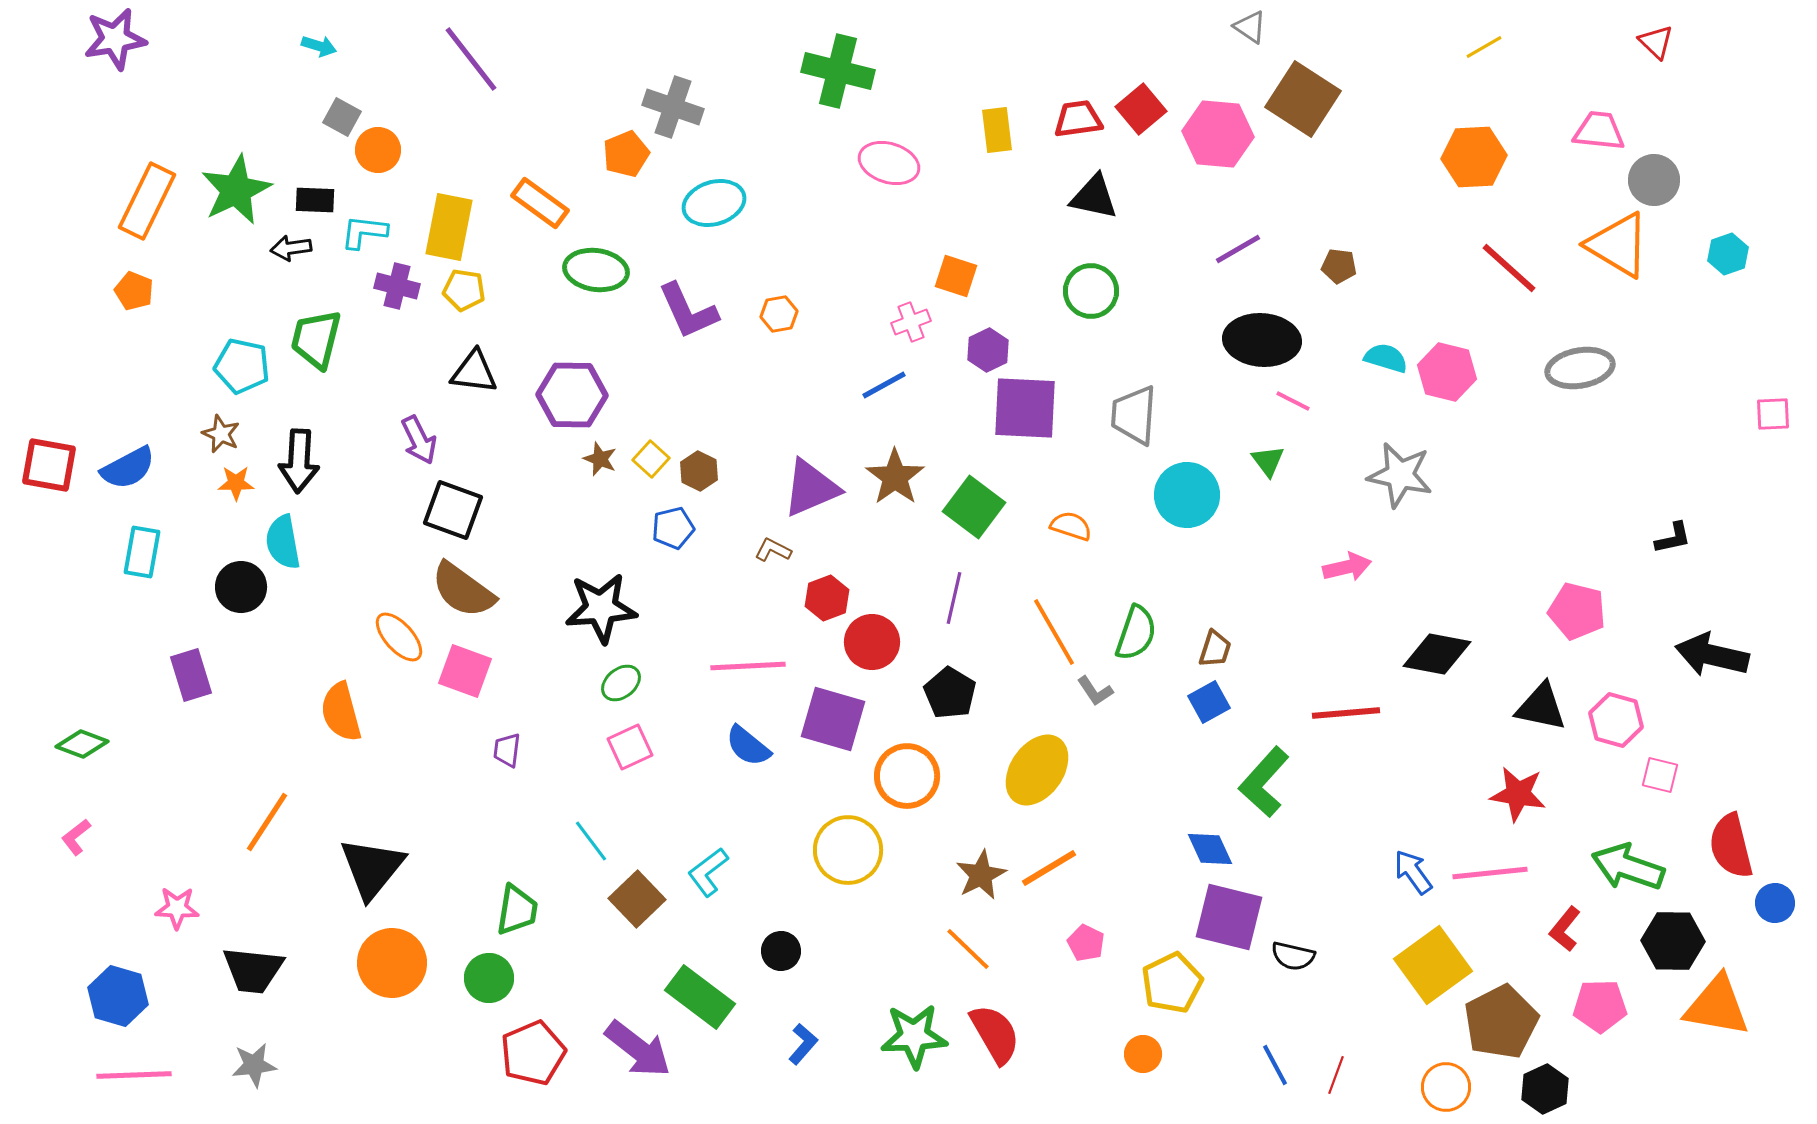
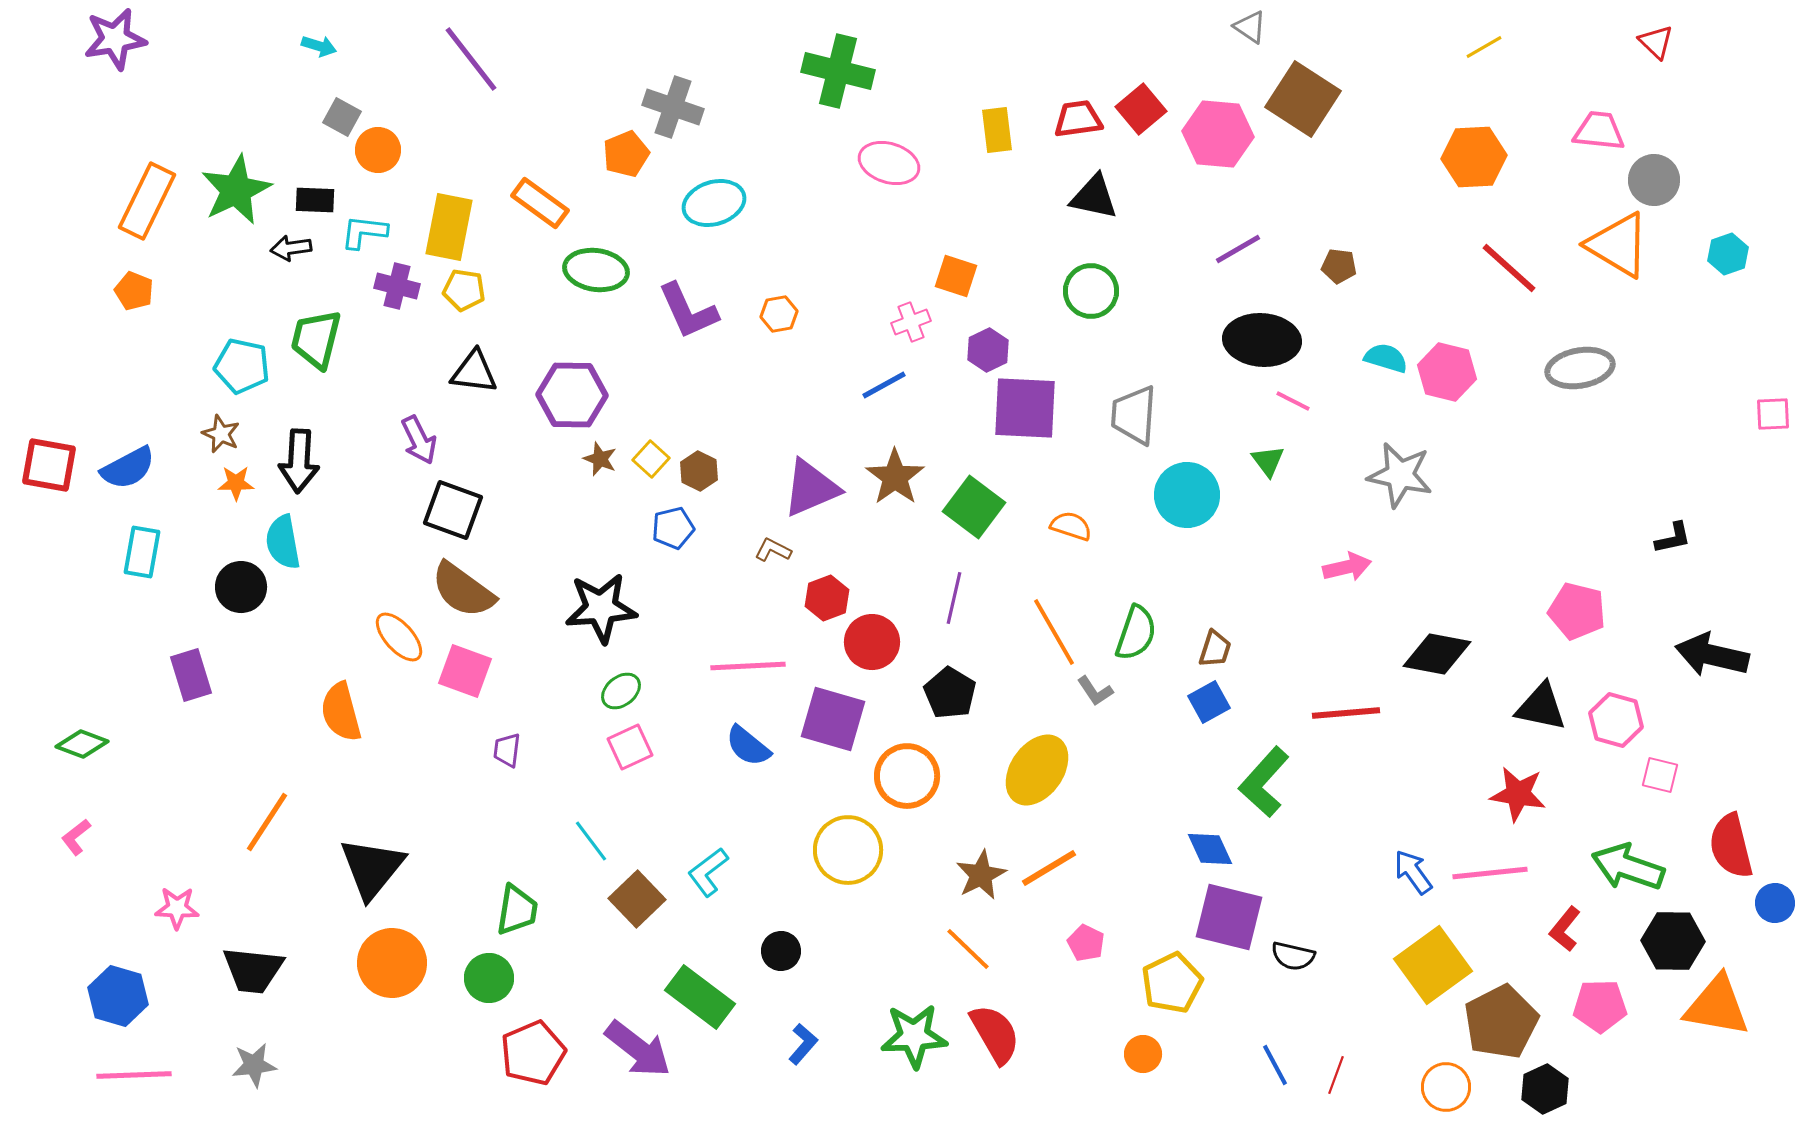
green ellipse at (621, 683): moved 8 px down
